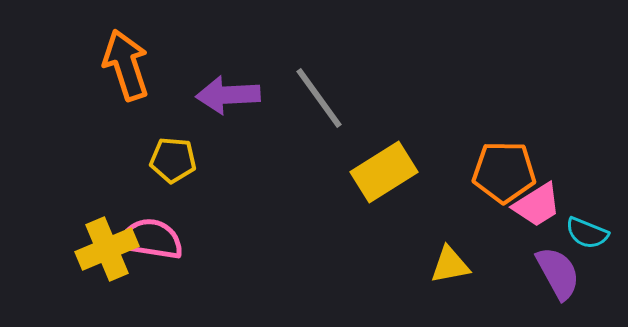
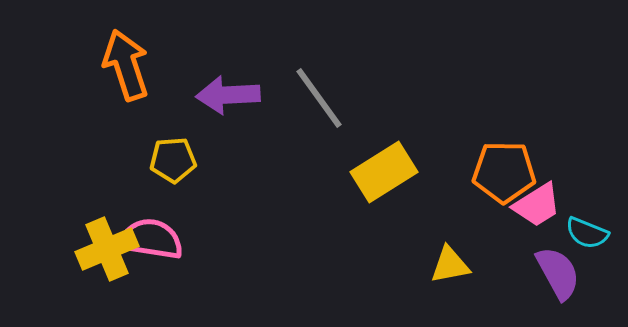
yellow pentagon: rotated 9 degrees counterclockwise
